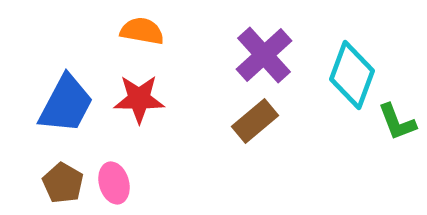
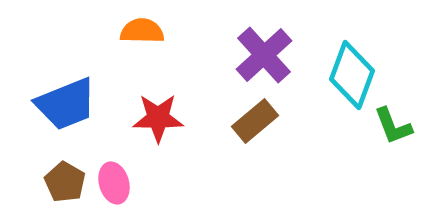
orange semicircle: rotated 9 degrees counterclockwise
red star: moved 19 px right, 19 px down
blue trapezoid: rotated 40 degrees clockwise
green L-shape: moved 4 px left, 4 px down
brown pentagon: moved 2 px right, 1 px up
